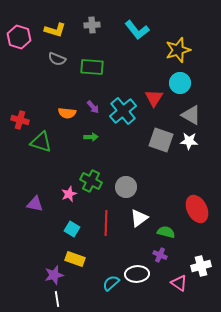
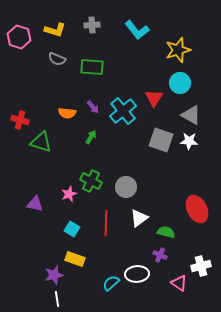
green arrow: rotated 56 degrees counterclockwise
